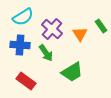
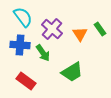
cyan semicircle: rotated 95 degrees counterclockwise
green rectangle: moved 1 px left, 3 px down
green arrow: moved 3 px left
